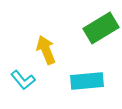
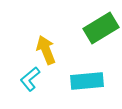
cyan L-shape: moved 7 px right, 1 px up; rotated 90 degrees clockwise
